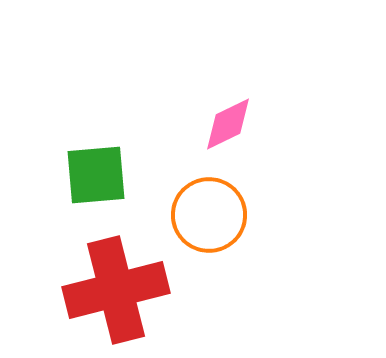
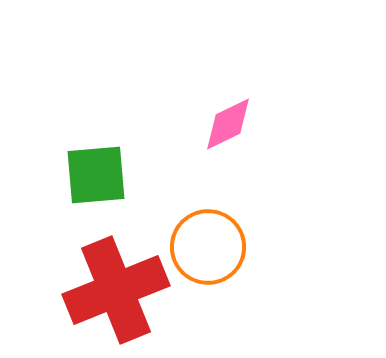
orange circle: moved 1 px left, 32 px down
red cross: rotated 8 degrees counterclockwise
